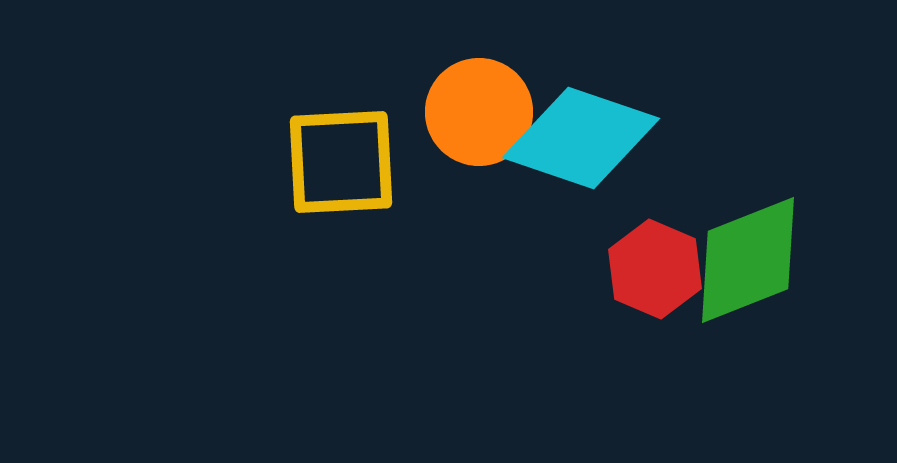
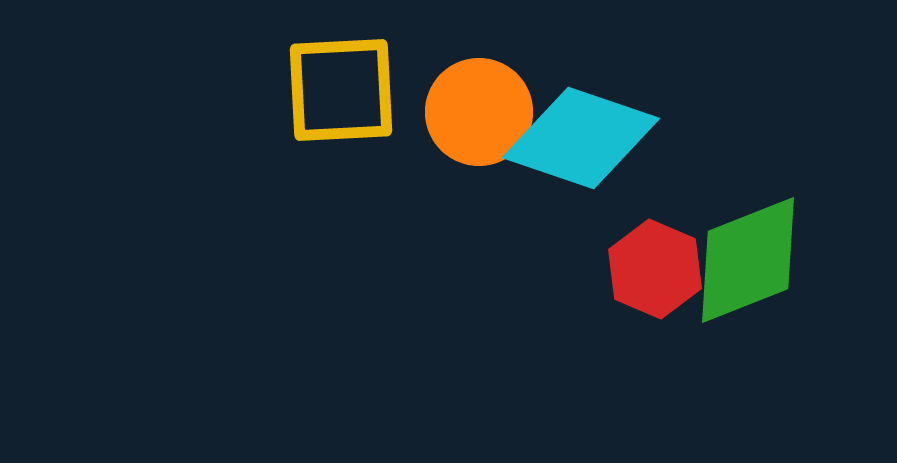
yellow square: moved 72 px up
